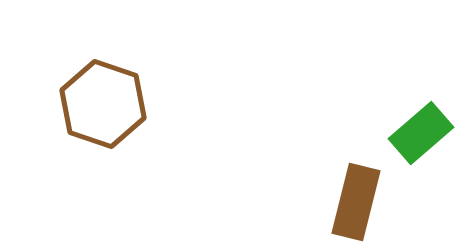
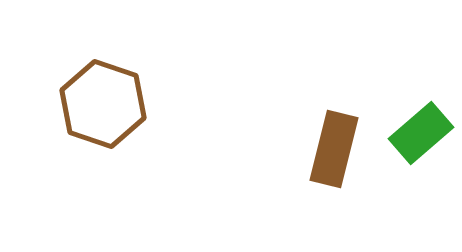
brown rectangle: moved 22 px left, 53 px up
